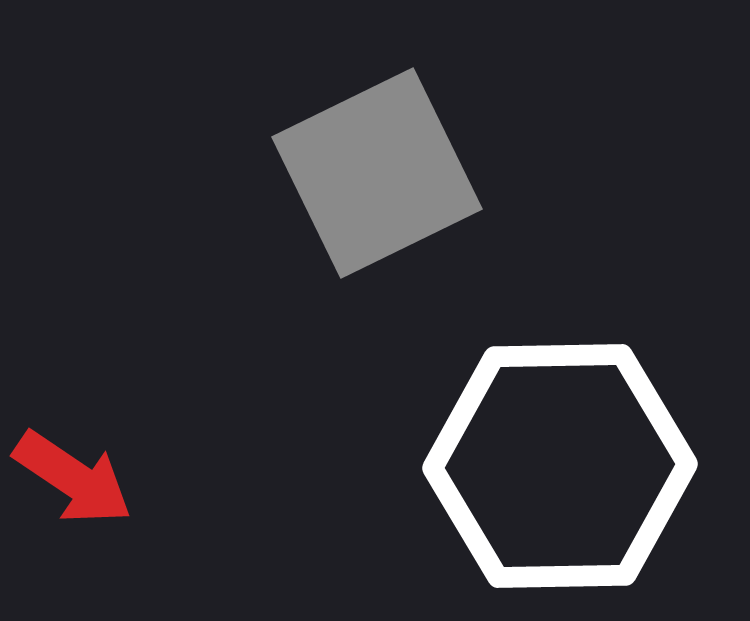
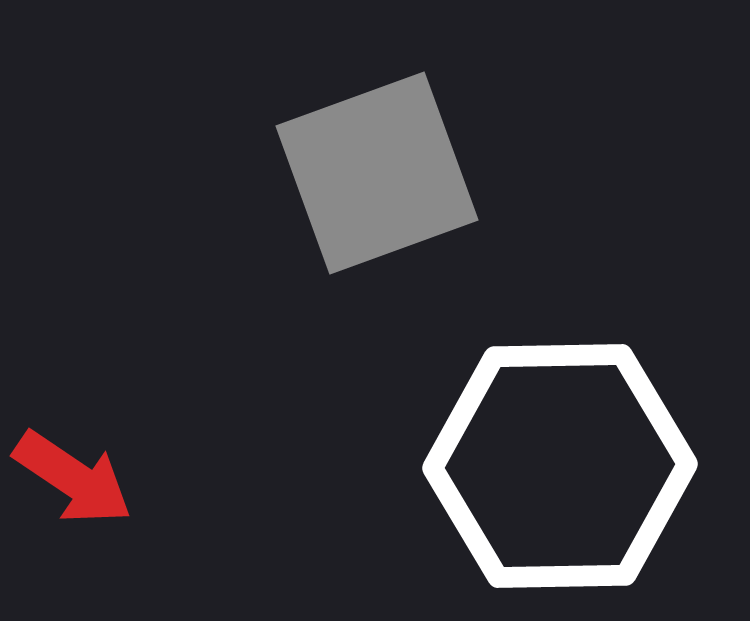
gray square: rotated 6 degrees clockwise
